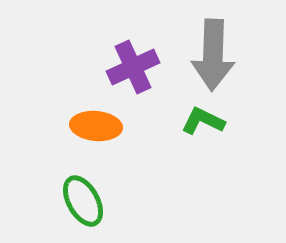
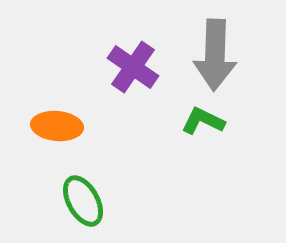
gray arrow: moved 2 px right
purple cross: rotated 30 degrees counterclockwise
orange ellipse: moved 39 px left
